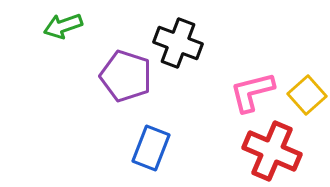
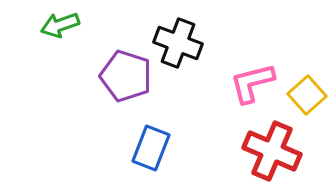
green arrow: moved 3 px left, 1 px up
pink L-shape: moved 9 px up
